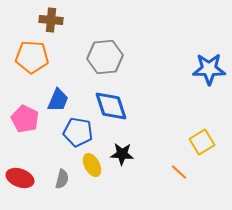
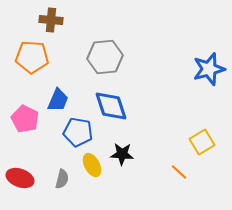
blue star: rotated 16 degrees counterclockwise
